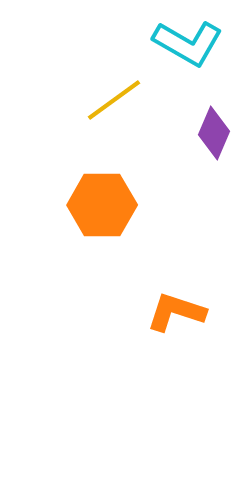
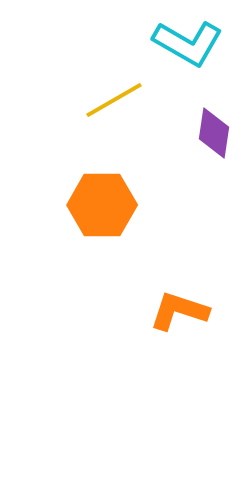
yellow line: rotated 6 degrees clockwise
purple diamond: rotated 15 degrees counterclockwise
orange L-shape: moved 3 px right, 1 px up
